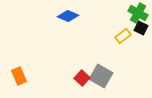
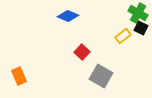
red square: moved 26 px up
